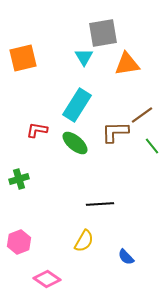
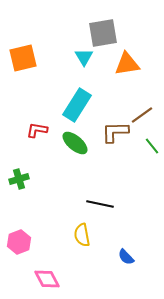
black line: rotated 16 degrees clockwise
yellow semicircle: moved 2 px left, 6 px up; rotated 140 degrees clockwise
pink diamond: rotated 28 degrees clockwise
